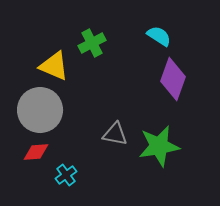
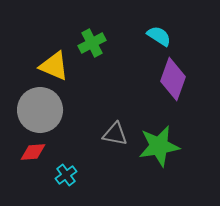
red diamond: moved 3 px left
